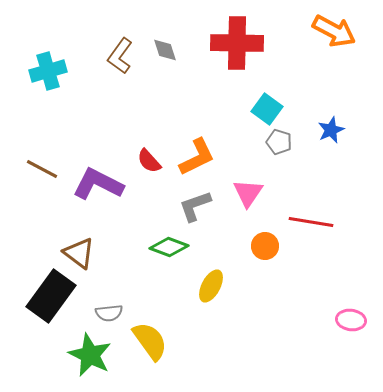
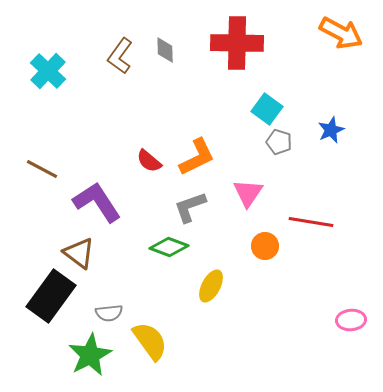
orange arrow: moved 7 px right, 2 px down
gray diamond: rotated 16 degrees clockwise
cyan cross: rotated 30 degrees counterclockwise
red semicircle: rotated 8 degrees counterclockwise
purple L-shape: moved 1 px left, 18 px down; rotated 30 degrees clockwise
gray L-shape: moved 5 px left, 1 px down
pink ellipse: rotated 12 degrees counterclockwise
green star: rotated 18 degrees clockwise
